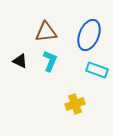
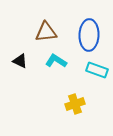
blue ellipse: rotated 20 degrees counterclockwise
cyan L-shape: moved 6 px right; rotated 80 degrees counterclockwise
